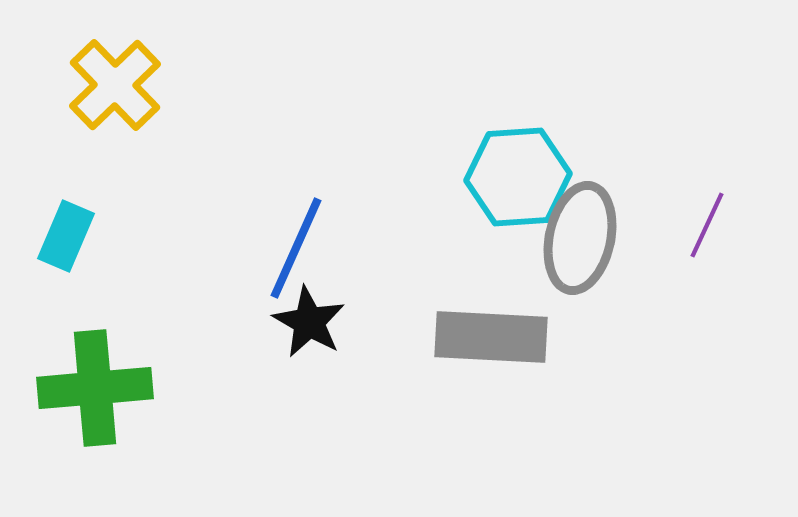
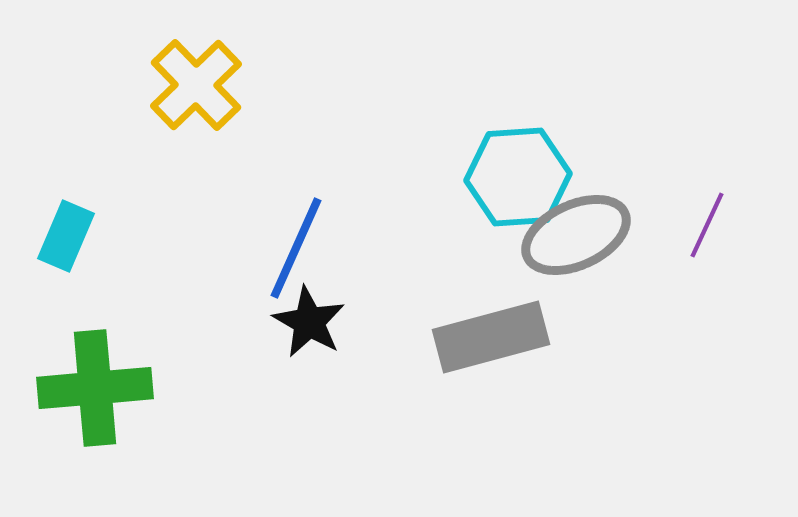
yellow cross: moved 81 px right
gray ellipse: moved 4 px left, 3 px up; rotated 53 degrees clockwise
gray rectangle: rotated 18 degrees counterclockwise
